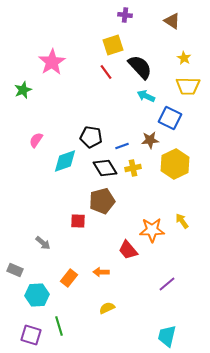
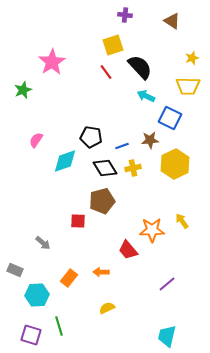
yellow star: moved 8 px right; rotated 24 degrees clockwise
